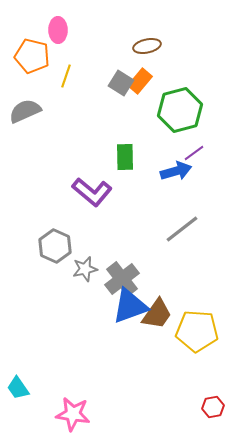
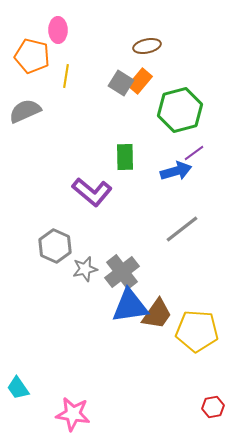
yellow line: rotated 10 degrees counterclockwise
gray cross: moved 7 px up
blue triangle: rotated 12 degrees clockwise
